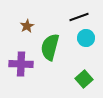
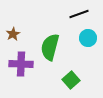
black line: moved 3 px up
brown star: moved 14 px left, 8 px down
cyan circle: moved 2 px right
green square: moved 13 px left, 1 px down
